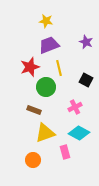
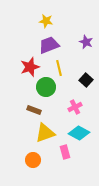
black square: rotated 16 degrees clockwise
